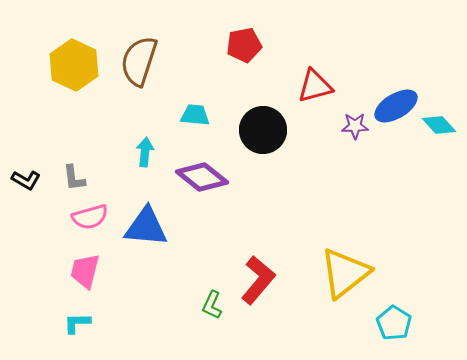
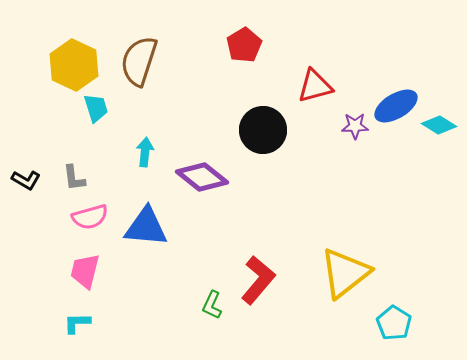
red pentagon: rotated 20 degrees counterclockwise
cyan trapezoid: moved 99 px left, 7 px up; rotated 68 degrees clockwise
cyan diamond: rotated 16 degrees counterclockwise
